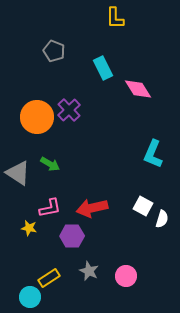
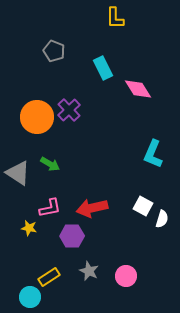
yellow rectangle: moved 1 px up
